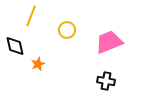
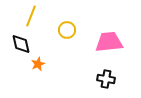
pink trapezoid: rotated 16 degrees clockwise
black diamond: moved 6 px right, 2 px up
black cross: moved 2 px up
